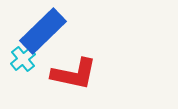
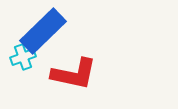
cyan cross: moved 2 px up; rotated 20 degrees clockwise
